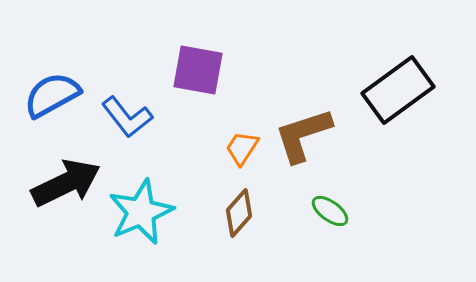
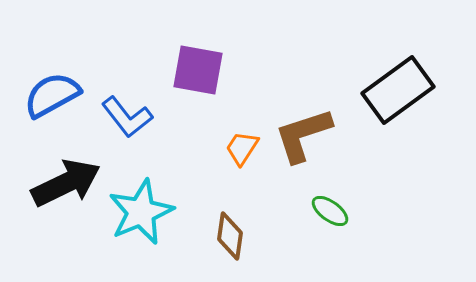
brown diamond: moved 9 px left, 23 px down; rotated 33 degrees counterclockwise
